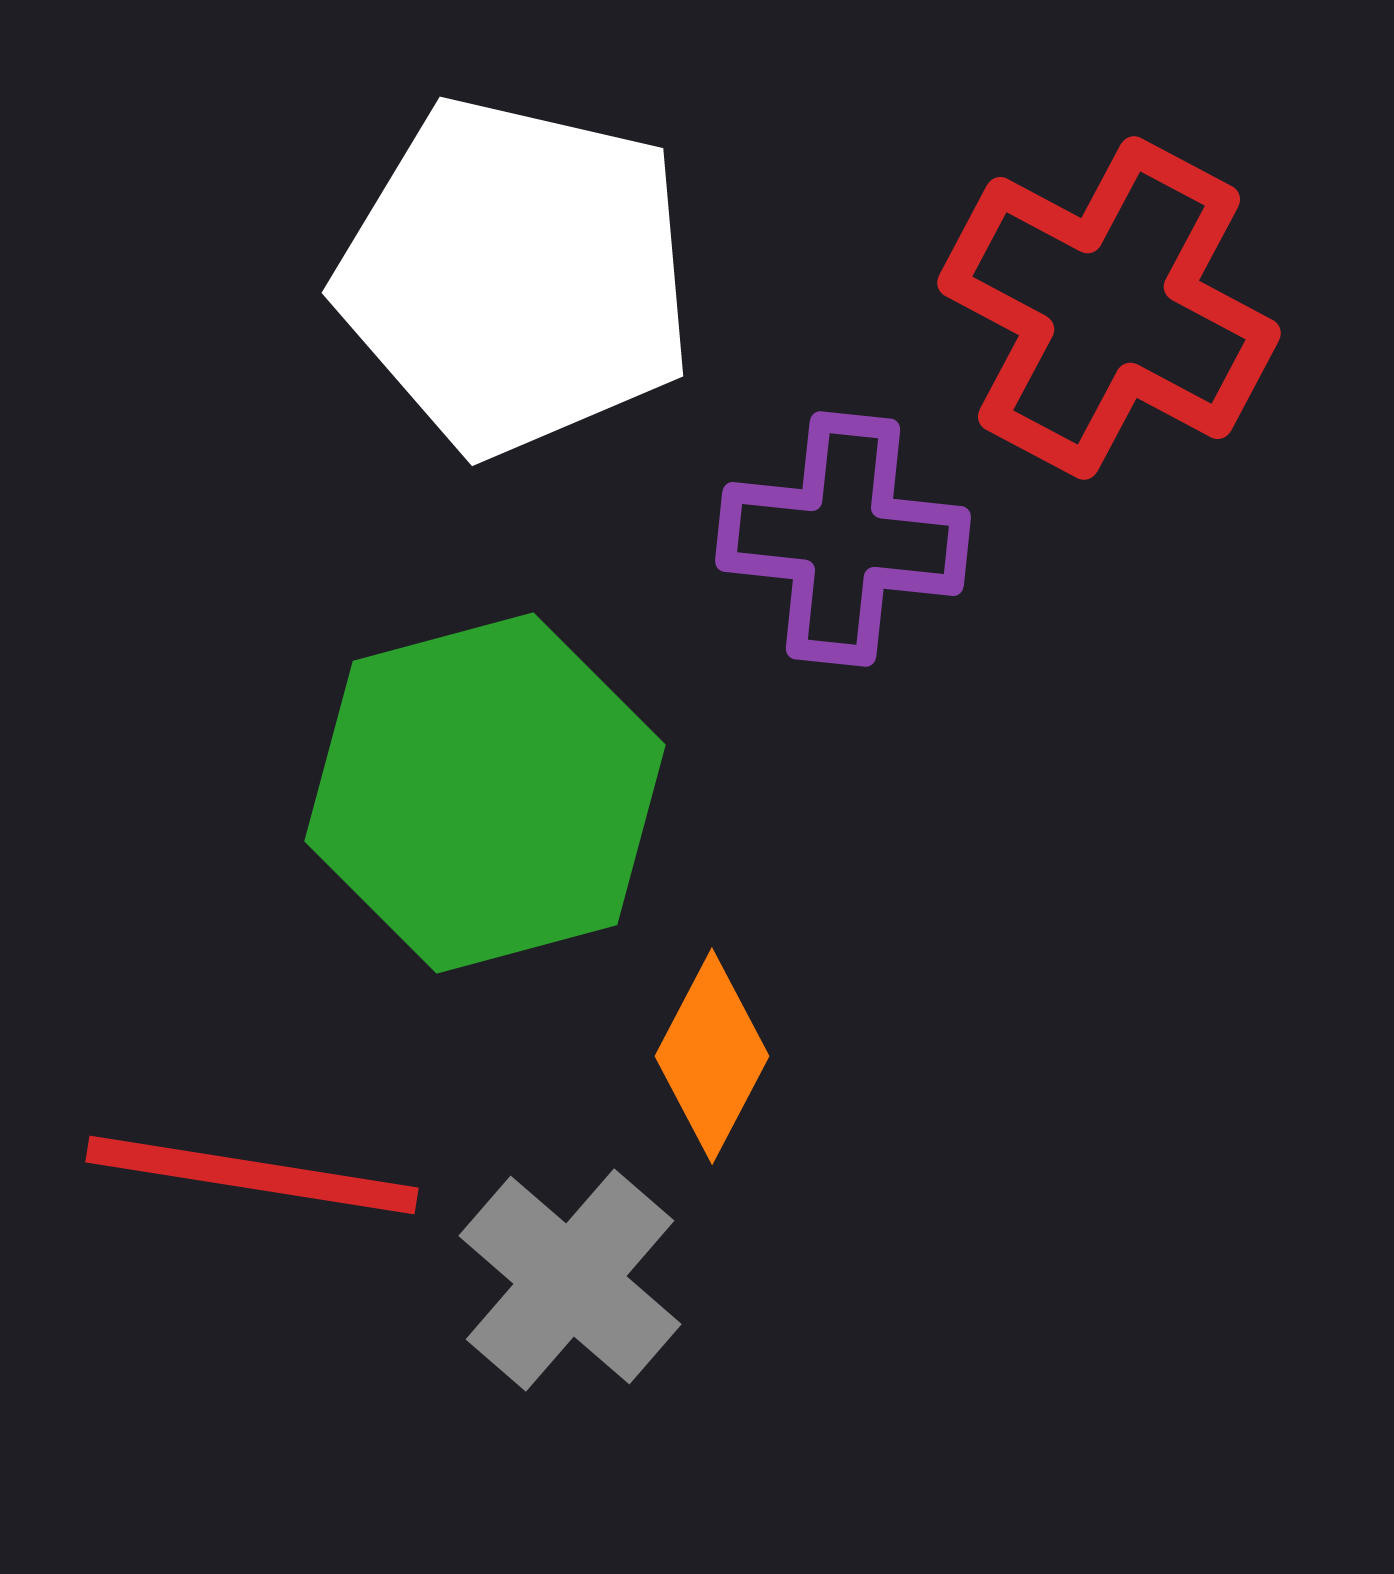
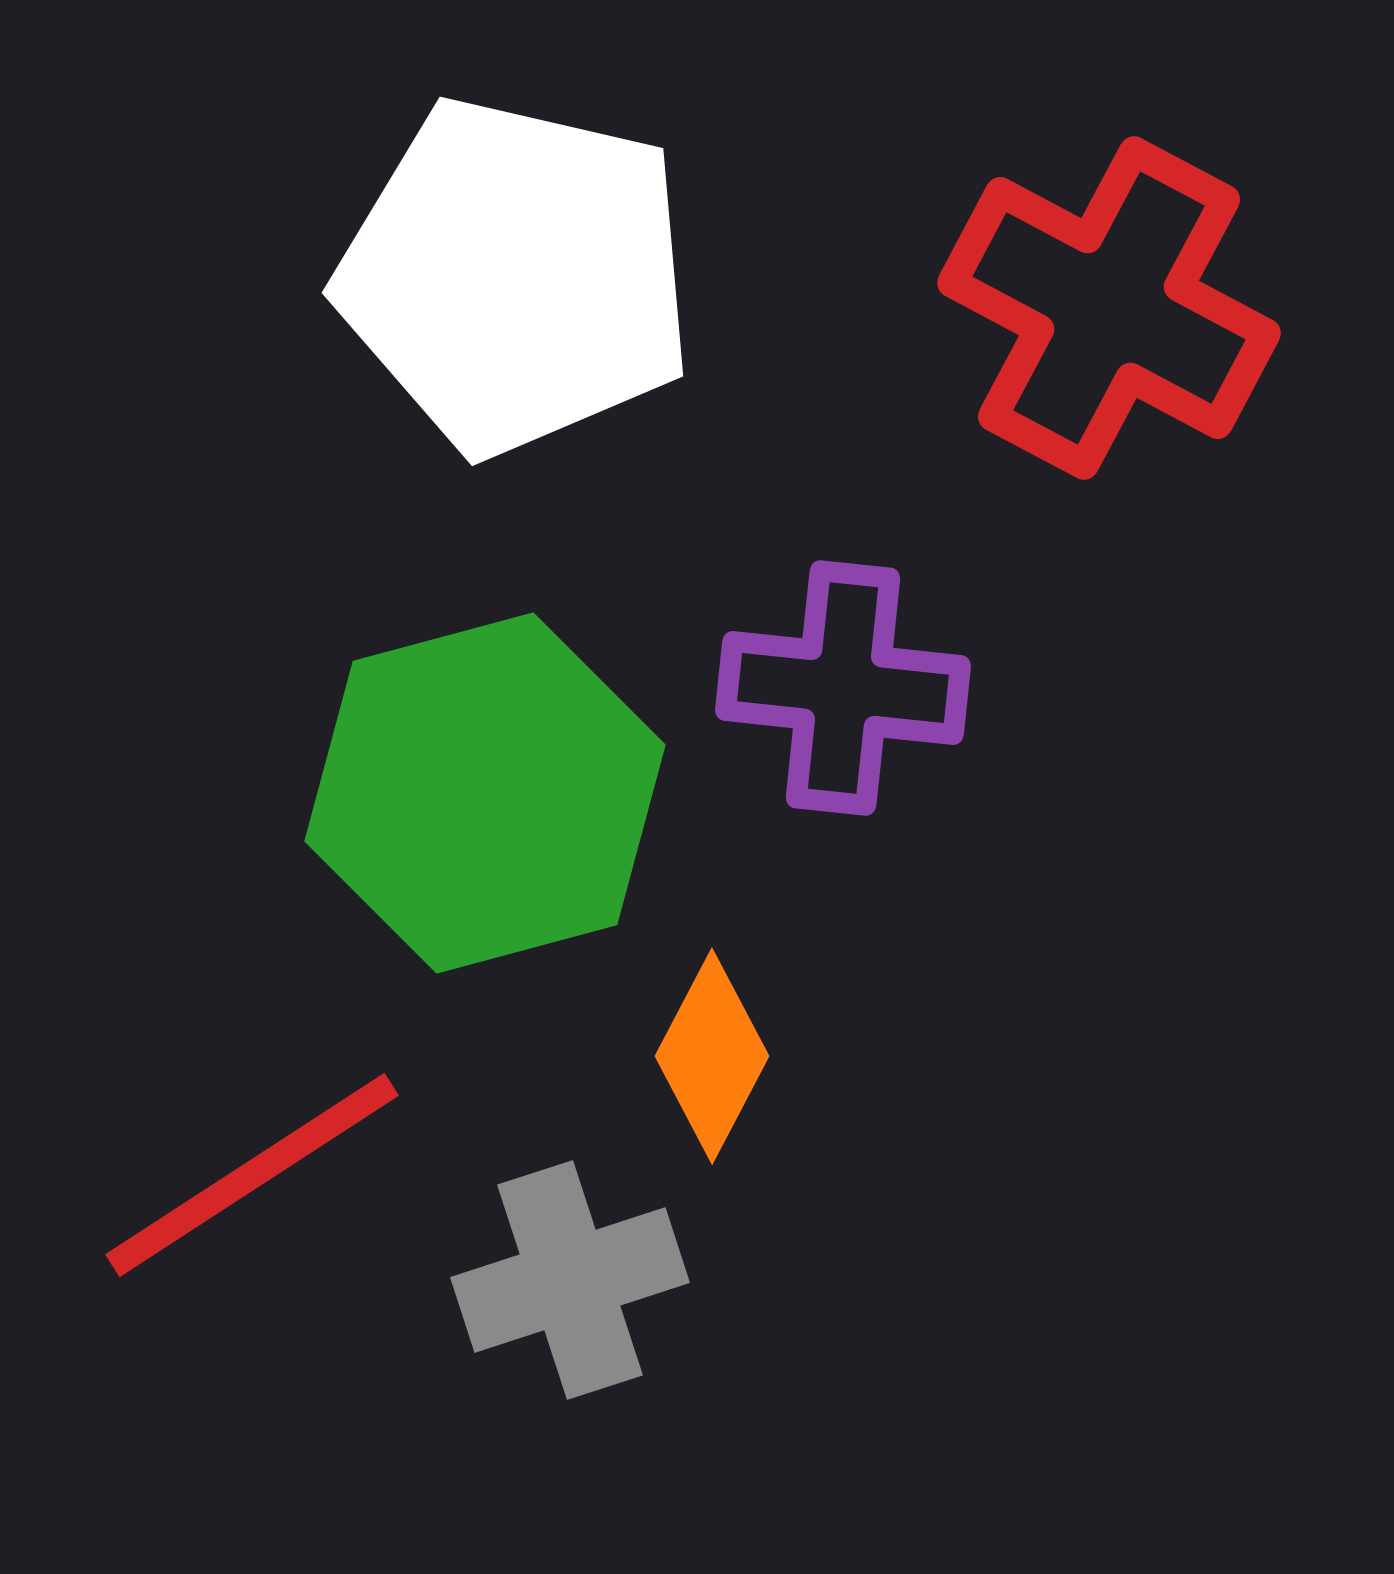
purple cross: moved 149 px down
red line: rotated 42 degrees counterclockwise
gray cross: rotated 31 degrees clockwise
